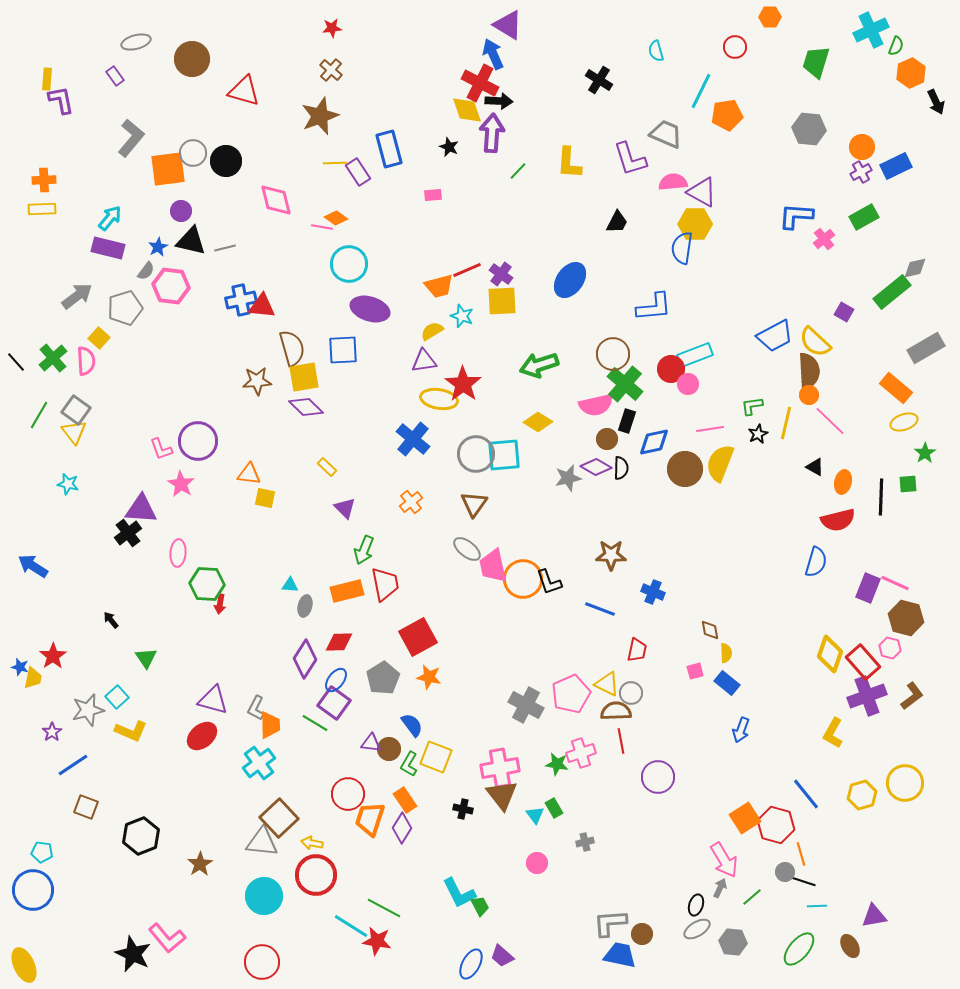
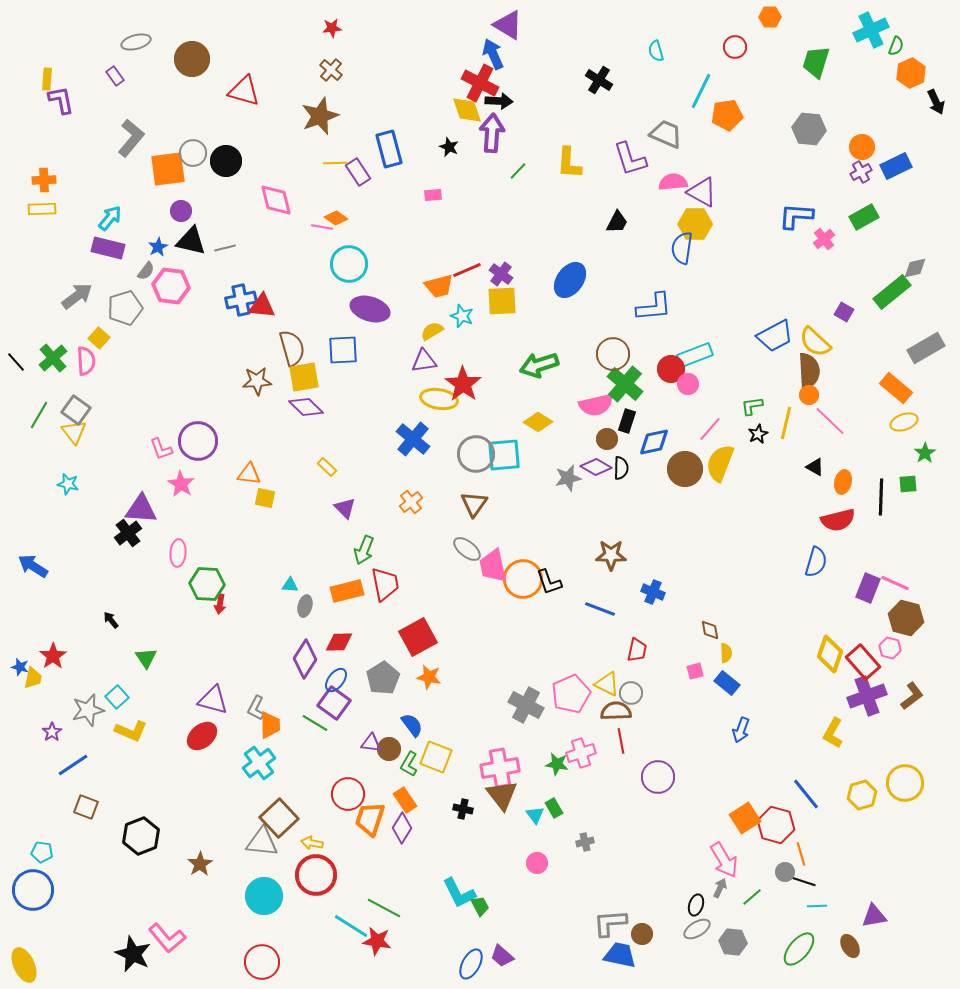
pink line at (710, 429): rotated 40 degrees counterclockwise
